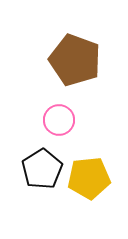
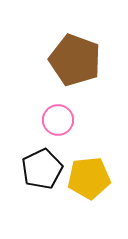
pink circle: moved 1 px left
black pentagon: rotated 6 degrees clockwise
